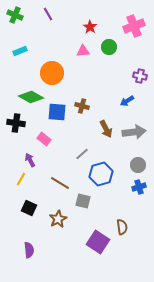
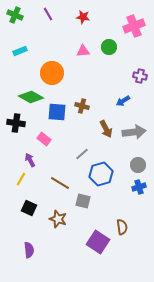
red star: moved 7 px left, 10 px up; rotated 24 degrees counterclockwise
blue arrow: moved 4 px left
brown star: rotated 24 degrees counterclockwise
